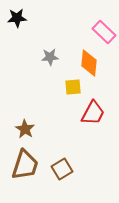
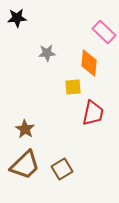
gray star: moved 3 px left, 4 px up
red trapezoid: rotated 16 degrees counterclockwise
brown trapezoid: rotated 28 degrees clockwise
